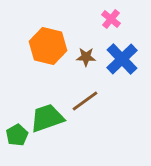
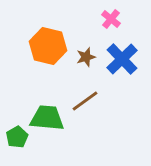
brown star: rotated 18 degrees counterclockwise
green trapezoid: rotated 24 degrees clockwise
green pentagon: moved 2 px down
